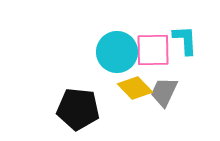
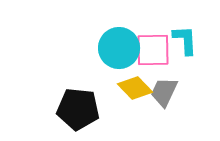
cyan circle: moved 2 px right, 4 px up
